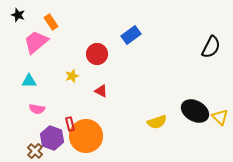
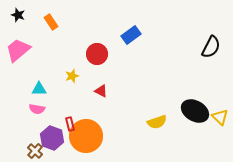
pink trapezoid: moved 18 px left, 8 px down
cyan triangle: moved 10 px right, 8 px down
